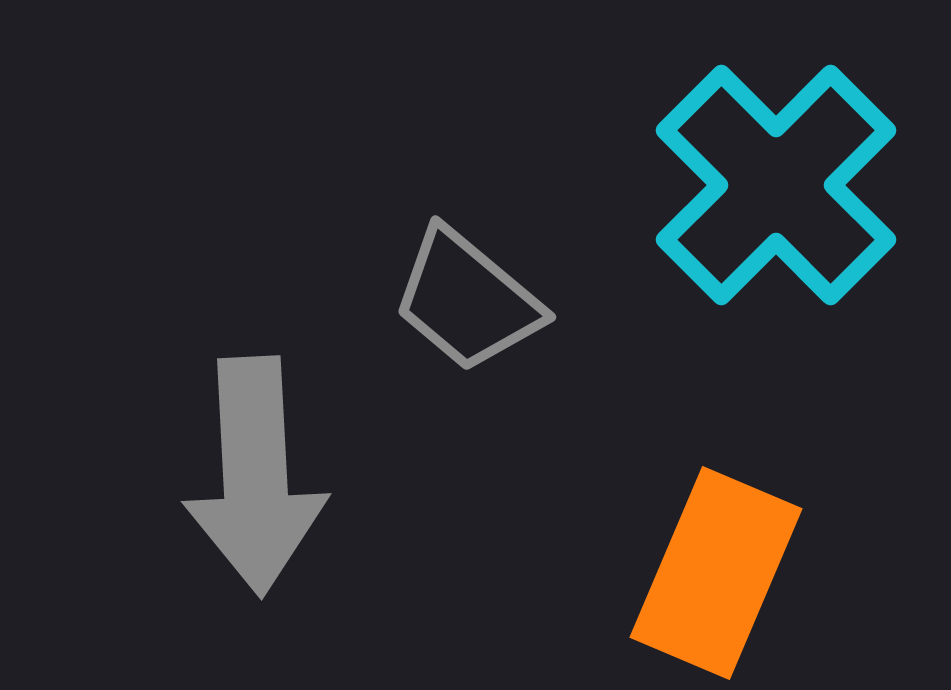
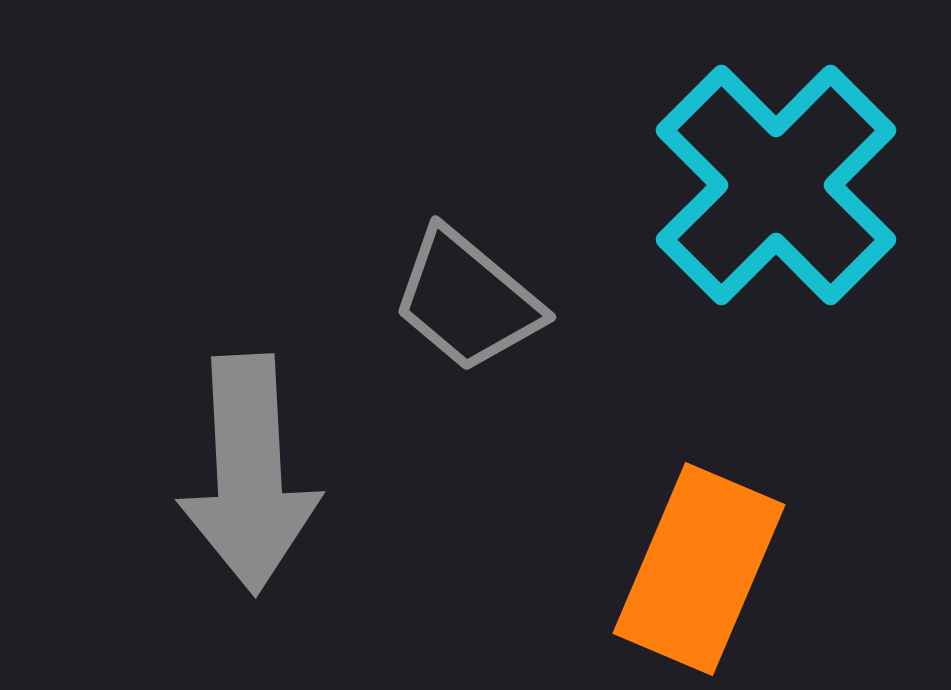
gray arrow: moved 6 px left, 2 px up
orange rectangle: moved 17 px left, 4 px up
